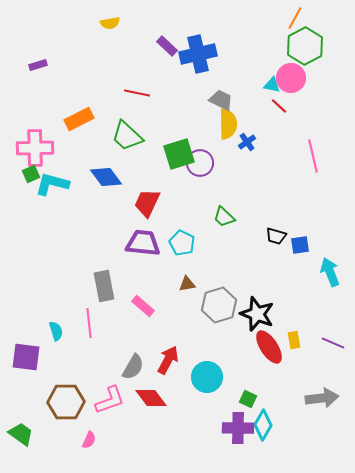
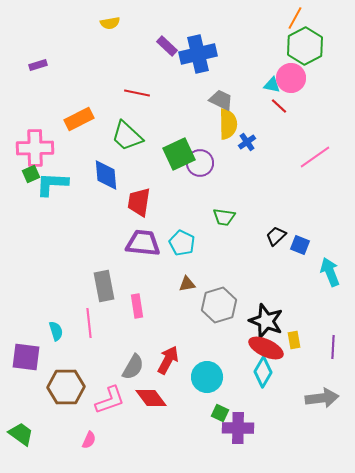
green square at (179, 154): rotated 8 degrees counterclockwise
pink line at (313, 156): moved 2 px right, 1 px down; rotated 68 degrees clockwise
blue diamond at (106, 177): moved 2 px up; rotated 32 degrees clockwise
cyan L-shape at (52, 184): rotated 12 degrees counterclockwise
red trapezoid at (147, 203): moved 8 px left, 1 px up; rotated 16 degrees counterclockwise
green trapezoid at (224, 217): rotated 35 degrees counterclockwise
black trapezoid at (276, 236): rotated 120 degrees clockwise
blue square at (300, 245): rotated 30 degrees clockwise
pink rectangle at (143, 306): moved 6 px left; rotated 40 degrees clockwise
black star at (257, 314): moved 9 px right, 7 px down
purple line at (333, 343): moved 4 px down; rotated 70 degrees clockwise
red ellipse at (269, 347): moved 3 px left, 1 px down; rotated 32 degrees counterclockwise
green square at (248, 399): moved 28 px left, 14 px down
brown hexagon at (66, 402): moved 15 px up
cyan diamond at (263, 425): moved 53 px up
